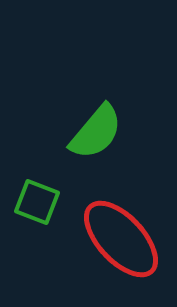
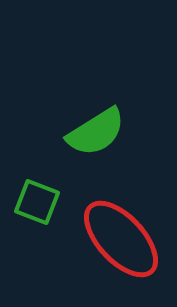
green semicircle: rotated 18 degrees clockwise
